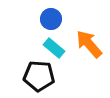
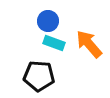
blue circle: moved 3 px left, 2 px down
cyan rectangle: moved 5 px up; rotated 20 degrees counterclockwise
